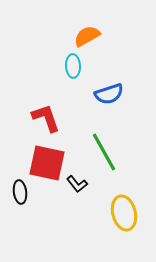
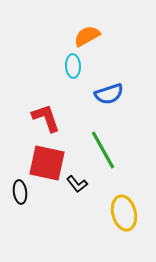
green line: moved 1 px left, 2 px up
